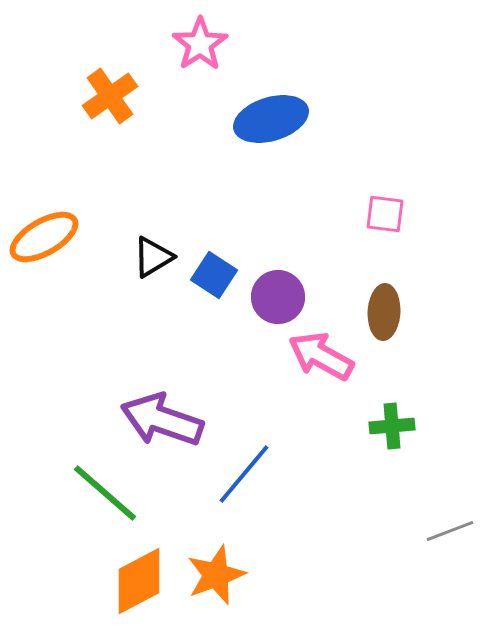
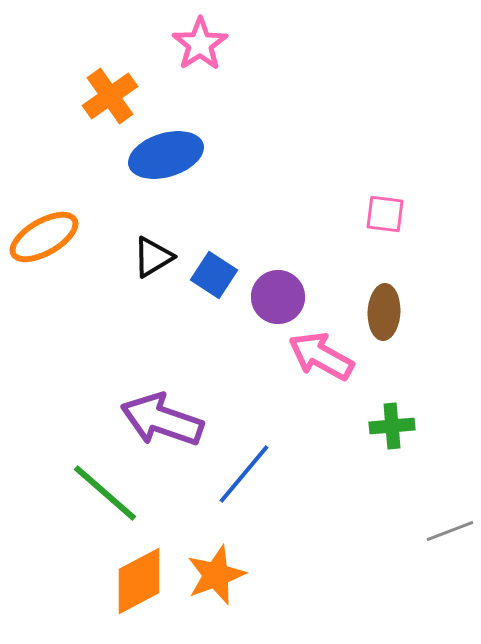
blue ellipse: moved 105 px left, 36 px down
